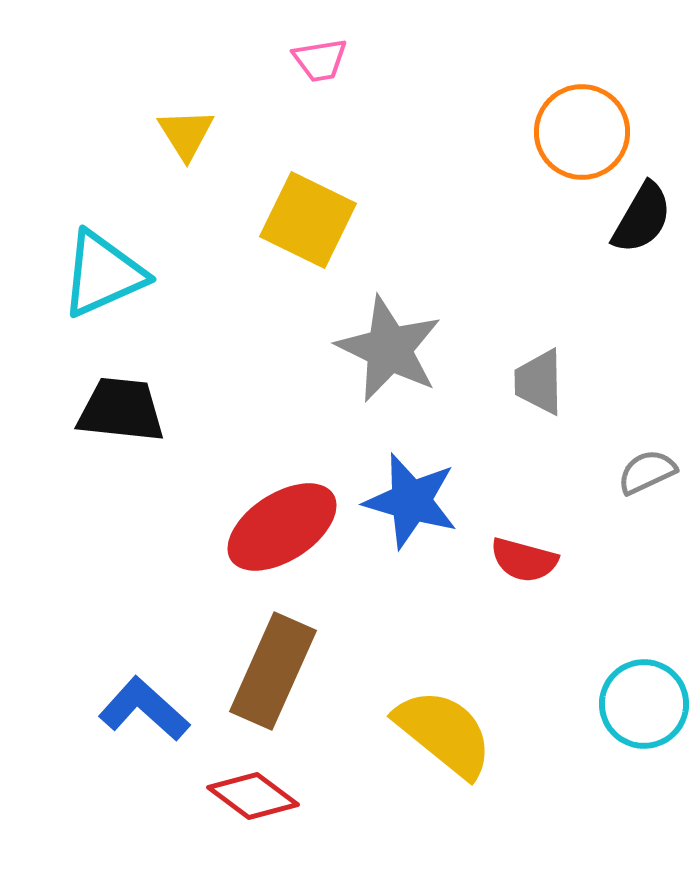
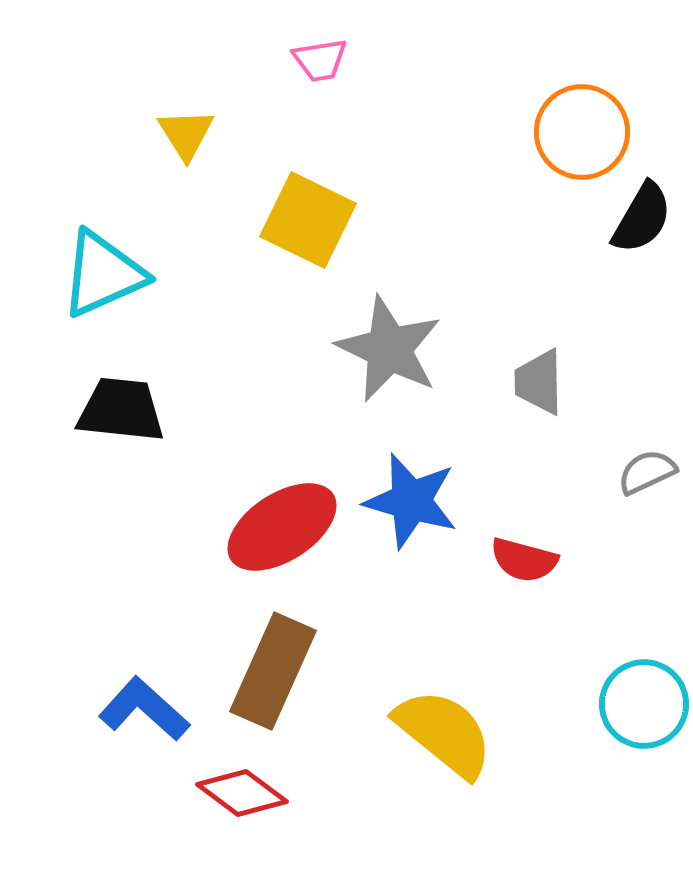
red diamond: moved 11 px left, 3 px up
